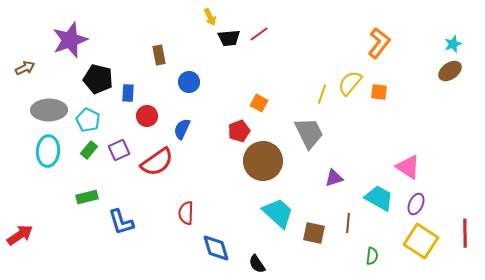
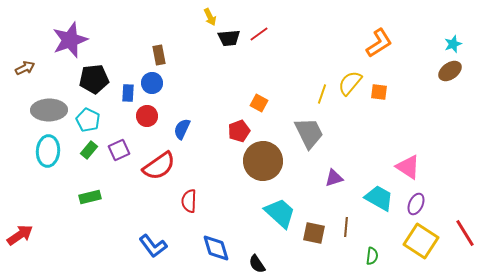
orange L-shape at (379, 43): rotated 20 degrees clockwise
black pentagon at (98, 79): moved 4 px left; rotated 20 degrees counterclockwise
blue circle at (189, 82): moved 37 px left, 1 px down
red semicircle at (157, 162): moved 2 px right, 4 px down
green rectangle at (87, 197): moved 3 px right
red semicircle at (186, 213): moved 3 px right, 12 px up
cyan trapezoid at (278, 213): moved 2 px right
blue L-shape at (121, 222): moved 32 px right, 24 px down; rotated 20 degrees counterclockwise
brown line at (348, 223): moved 2 px left, 4 px down
red line at (465, 233): rotated 32 degrees counterclockwise
